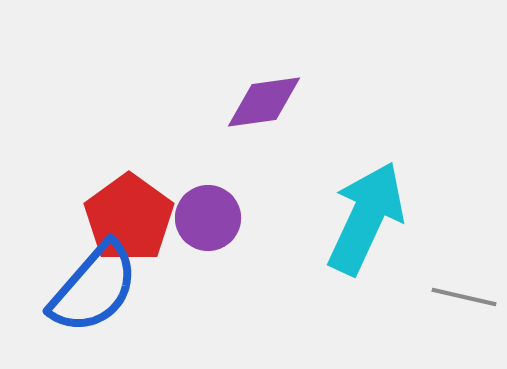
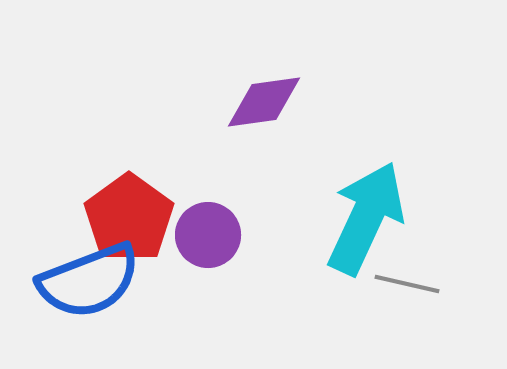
purple circle: moved 17 px down
blue semicircle: moved 5 px left, 7 px up; rotated 28 degrees clockwise
gray line: moved 57 px left, 13 px up
